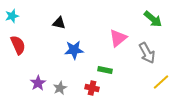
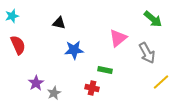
purple star: moved 2 px left
gray star: moved 6 px left, 5 px down
